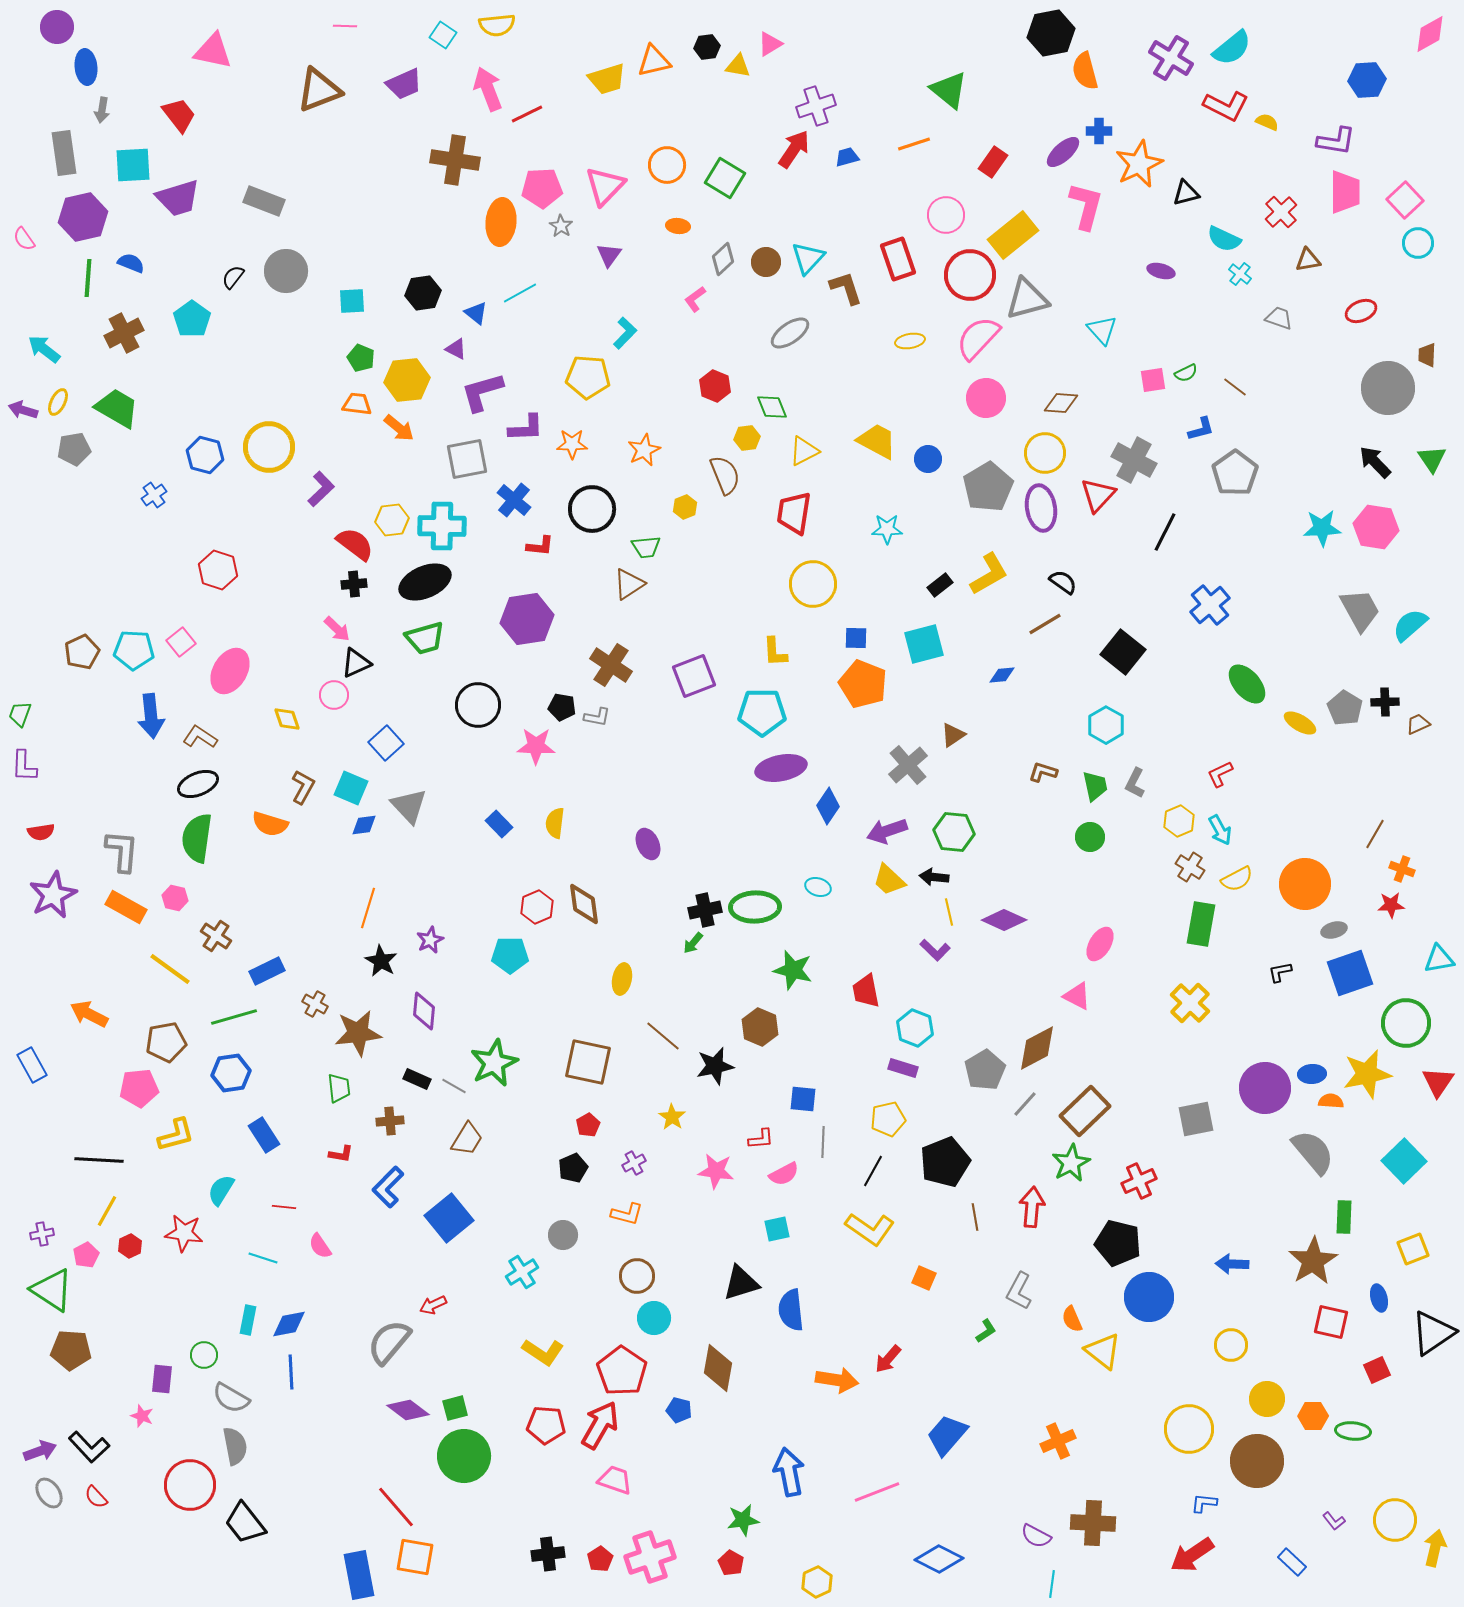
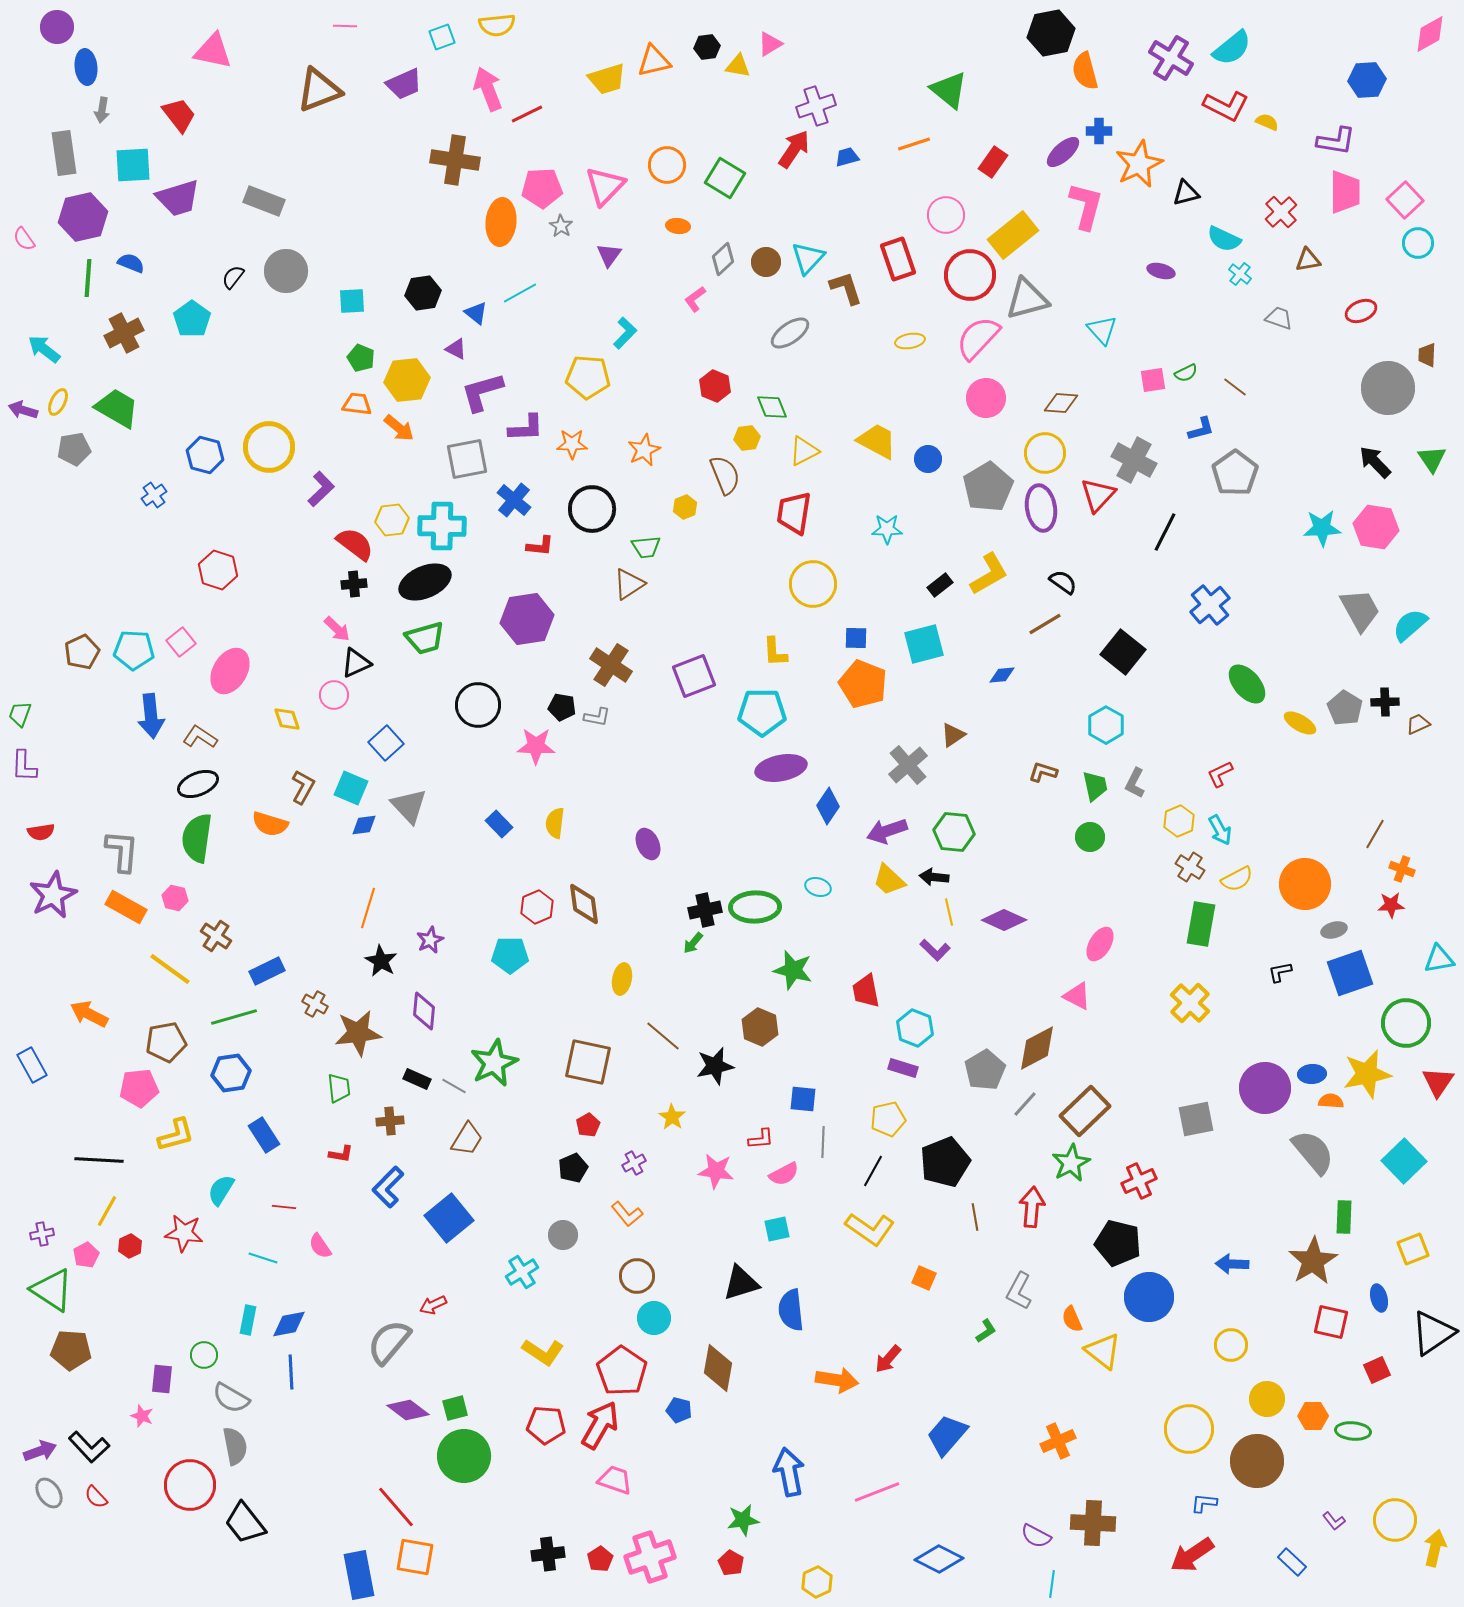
cyan square at (443, 35): moved 1 px left, 2 px down; rotated 36 degrees clockwise
orange L-shape at (627, 1214): rotated 36 degrees clockwise
